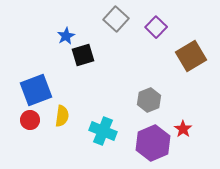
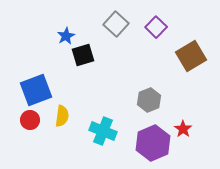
gray square: moved 5 px down
